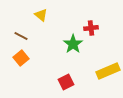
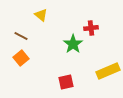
red square: rotated 14 degrees clockwise
